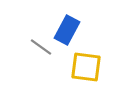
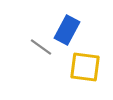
yellow square: moved 1 px left
